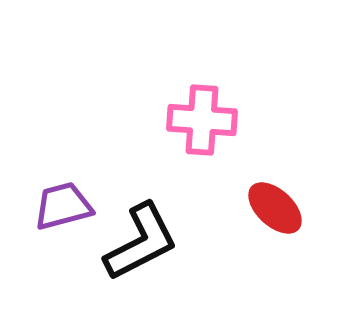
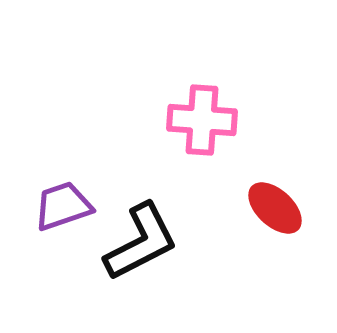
purple trapezoid: rotated 4 degrees counterclockwise
